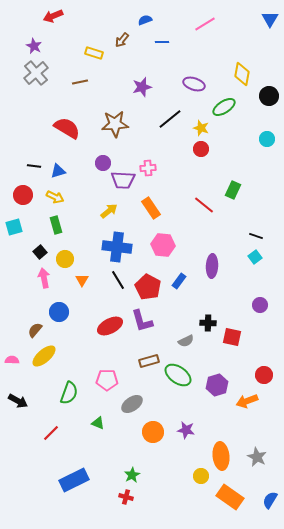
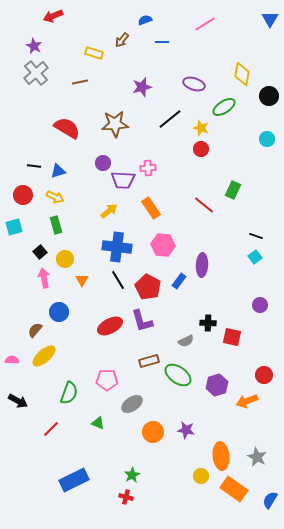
purple ellipse at (212, 266): moved 10 px left, 1 px up
red line at (51, 433): moved 4 px up
orange rectangle at (230, 497): moved 4 px right, 8 px up
